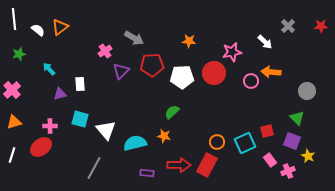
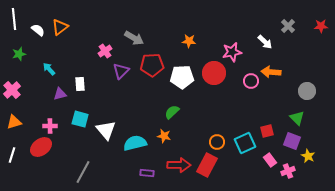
gray line at (94, 168): moved 11 px left, 4 px down
